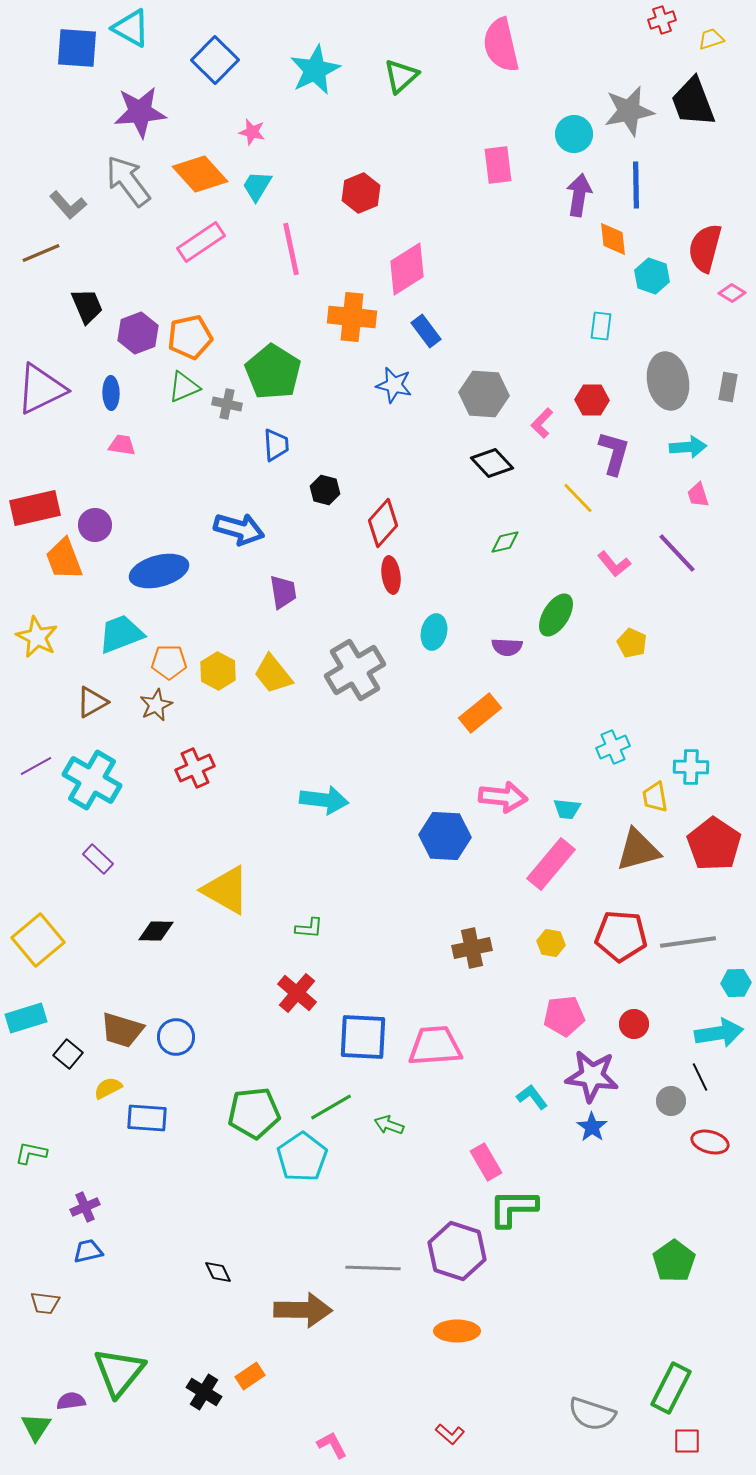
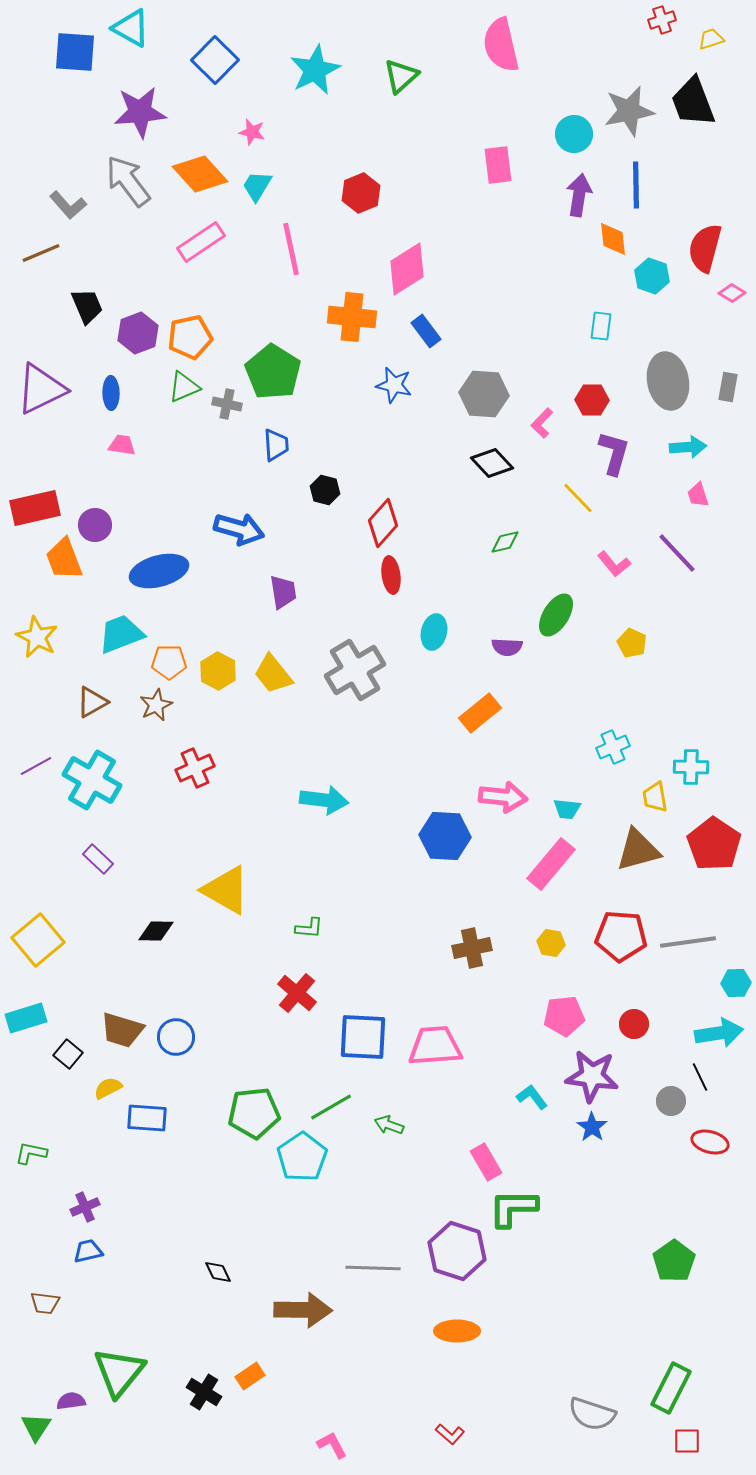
blue square at (77, 48): moved 2 px left, 4 px down
